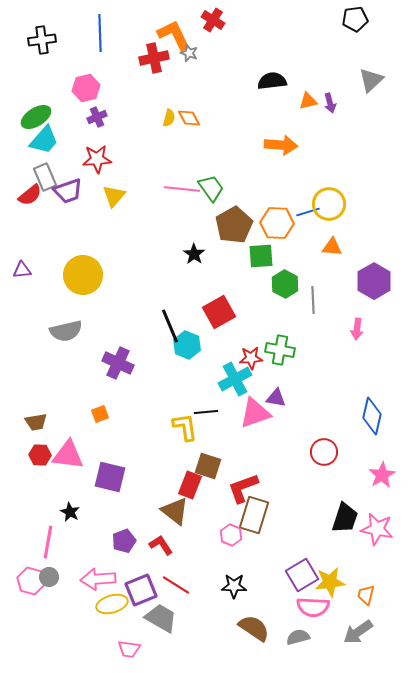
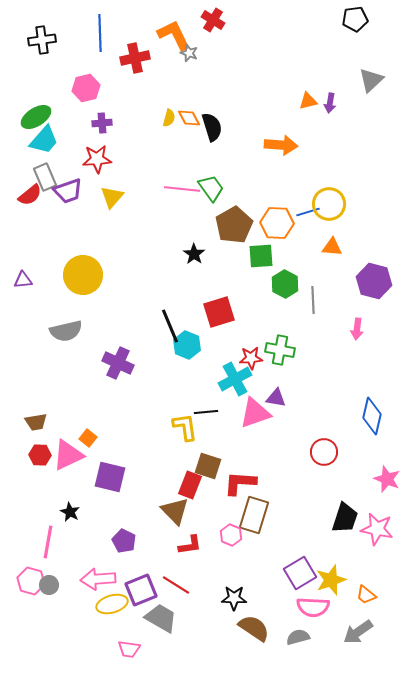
red cross at (154, 58): moved 19 px left
black semicircle at (272, 81): moved 60 px left, 46 px down; rotated 80 degrees clockwise
purple arrow at (330, 103): rotated 24 degrees clockwise
purple cross at (97, 117): moved 5 px right, 6 px down; rotated 18 degrees clockwise
yellow triangle at (114, 196): moved 2 px left, 1 px down
purple triangle at (22, 270): moved 1 px right, 10 px down
purple hexagon at (374, 281): rotated 16 degrees counterclockwise
red square at (219, 312): rotated 12 degrees clockwise
orange square at (100, 414): moved 12 px left, 24 px down; rotated 30 degrees counterclockwise
pink triangle at (68, 455): rotated 32 degrees counterclockwise
pink star at (382, 475): moved 5 px right, 4 px down; rotated 20 degrees counterclockwise
red L-shape at (243, 488): moved 3 px left, 5 px up; rotated 24 degrees clockwise
brown triangle at (175, 511): rotated 8 degrees clockwise
purple pentagon at (124, 541): rotated 25 degrees counterclockwise
red L-shape at (161, 545): moved 29 px right; rotated 115 degrees clockwise
purple square at (302, 575): moved 2 px left, 2 px up
gray circle at (49, 577): moved 8 px down
yellow star at (330, 582): moved 1 px right, 2 px up; rotated 12 degrees counterclockwise
black star at (234, 586): moved 12 px down
orange trapezoid at (366, 595): rotated 65 degrees counterclockwise
